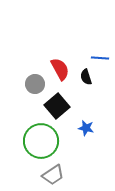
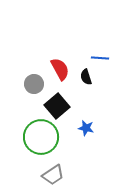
gray circle: moved 1 px left
green circle: moved 4 px up
